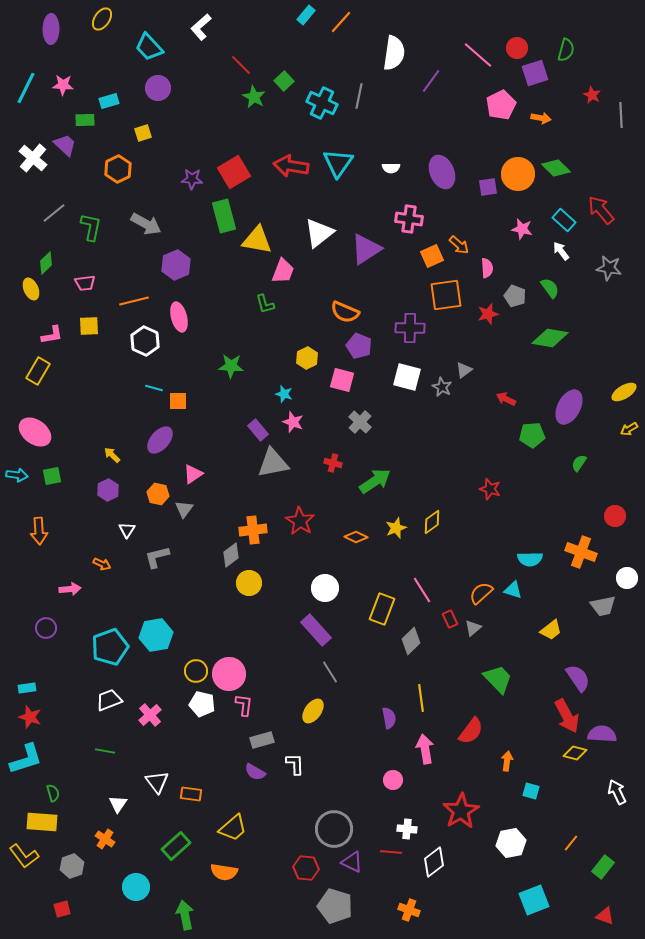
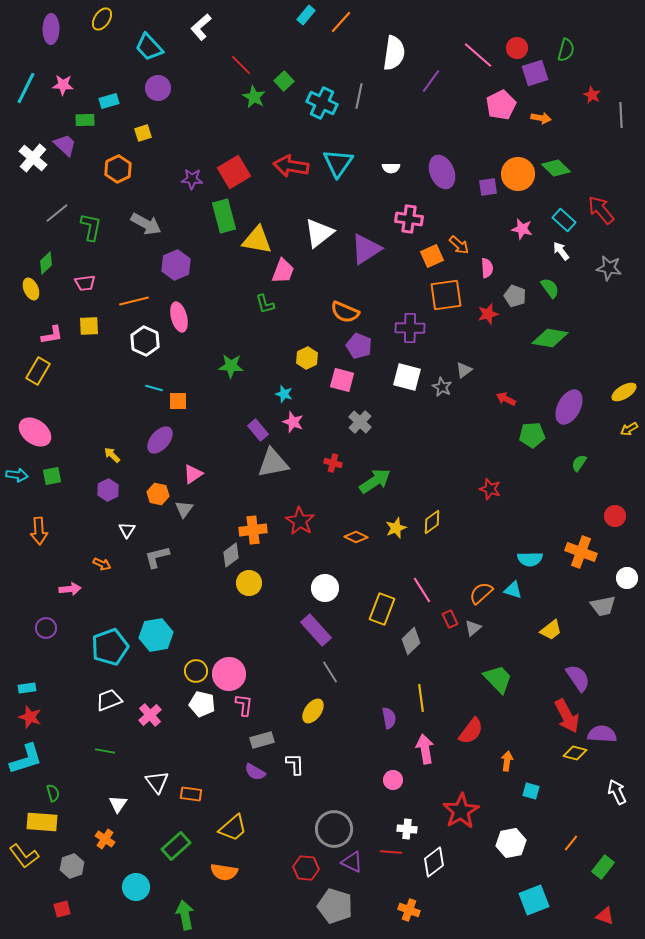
gray line at (54, 213): moved 3 px right
